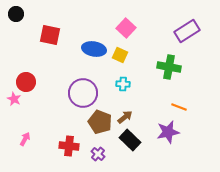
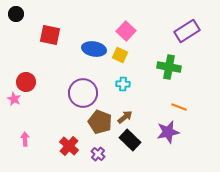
pink square: moved 3 px down
pink arrow: rotated 32 degrees counterclockwise
red cross: rotated 36 degrees clockwise
